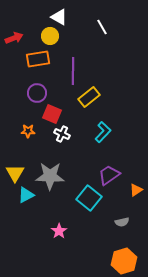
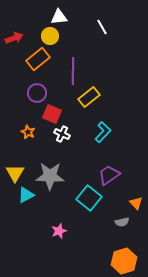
white triangle: rotated 36 degrees counterclockwise
orange rectangle: rotated 30 degrees counterclockwise
orange star: moved 1 px down; rotated 24 degrees clockwise
orange triangle: moved 13 px down; rotated 40 degrees counterclockwise
pink star: rotated 14 degrees clockwise
